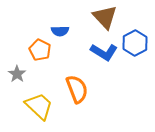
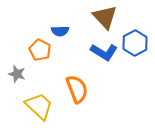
gray star: rotated 18 degrees counterclockwise
